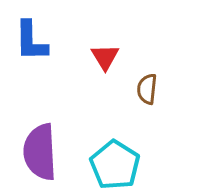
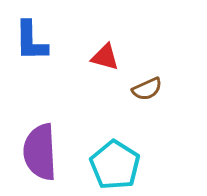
red triangle: rotated 44 degrees counterclockwise
brown semicircle: rotated 120 degrees counterclockwise
